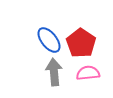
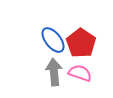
blue ellipse: moved 4 px right
pink semicircle: moved 8 px left; rotated 25 degrees clockwise
